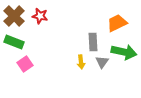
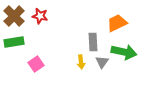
green rectangle: rotated 30 degrees counterclockwise
pink square: moved 11 px right
